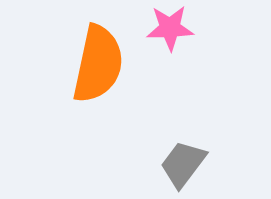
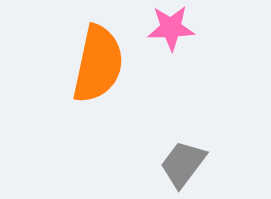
pink star: moved 1 px right
